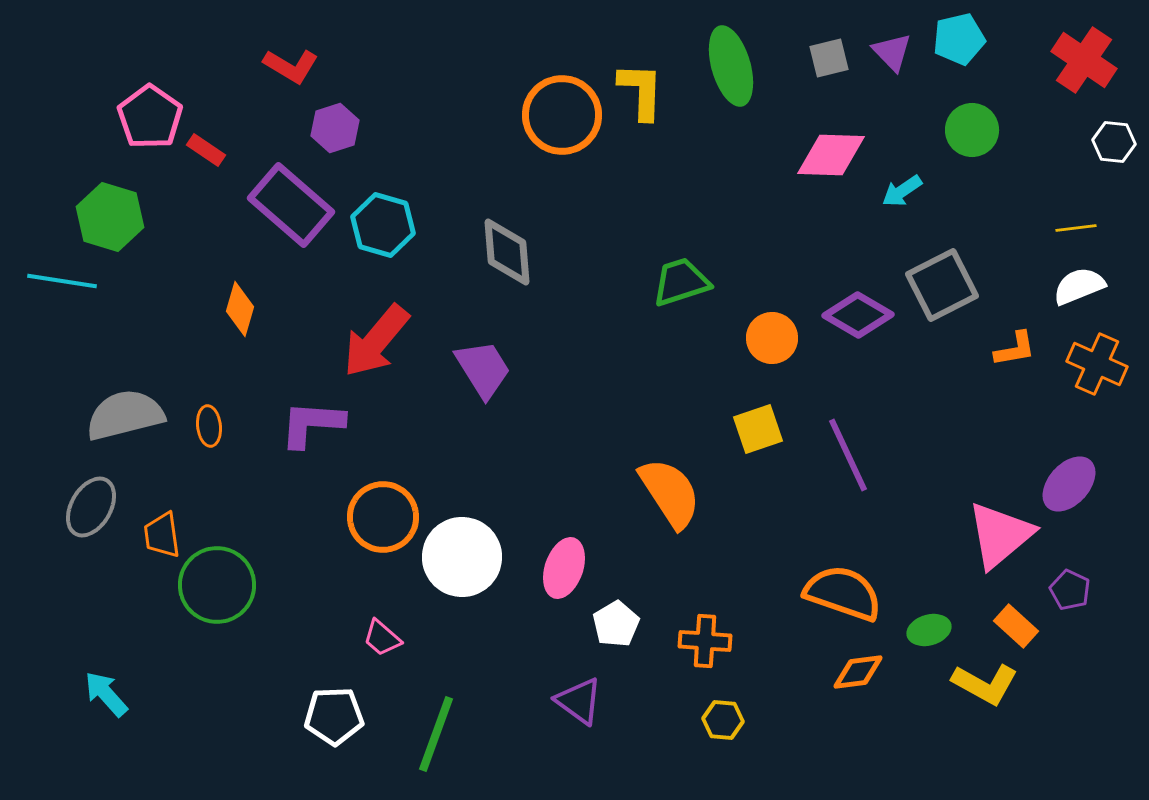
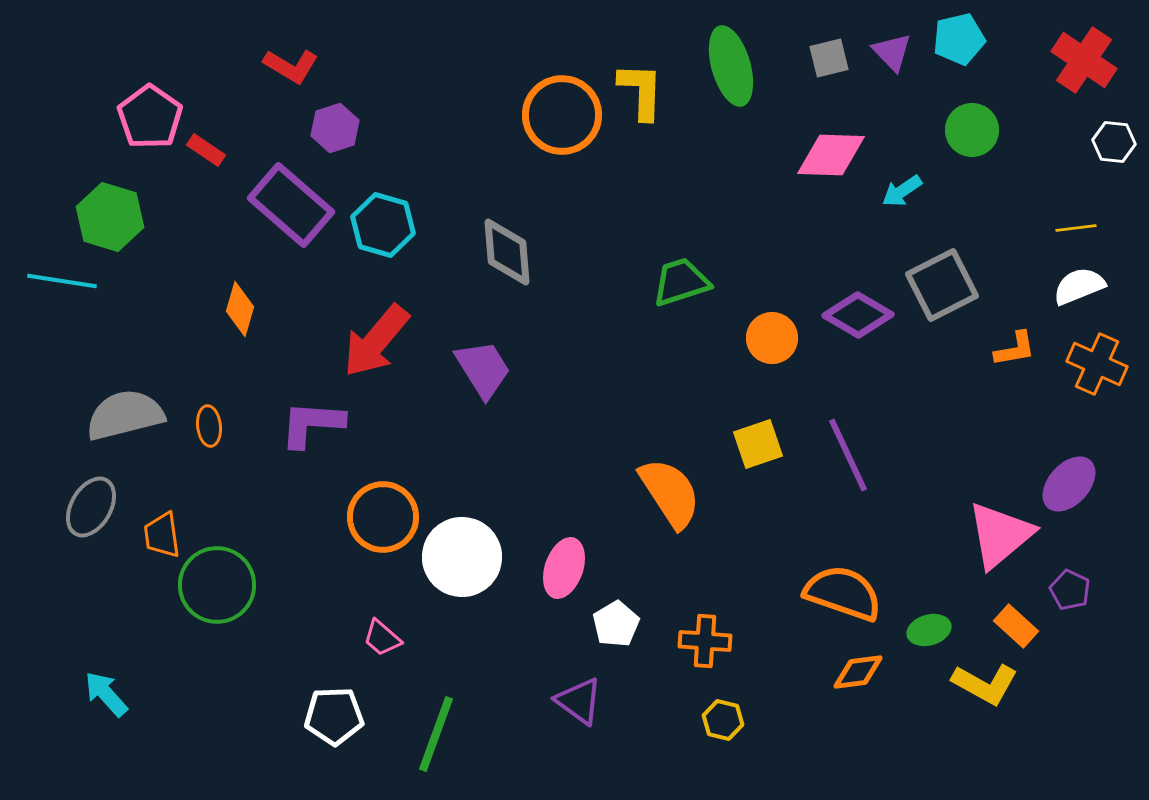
yellow square at (758, 429): moved 15 px down
yellow hexagon at (723, 720): rotated 9 degrees clockwise
